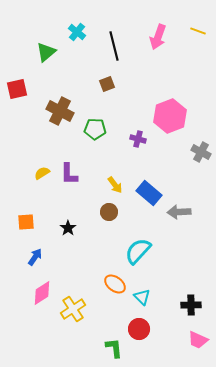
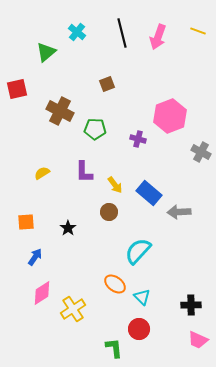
black line: moved 8 px right, 13 px up
purple L-shape: moved 15 px right, 2 px up
